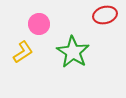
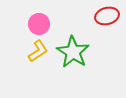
red ellipse: moved 2 px right, 1 px down
yellow L-shape: moved 15 px right, 1 px up
